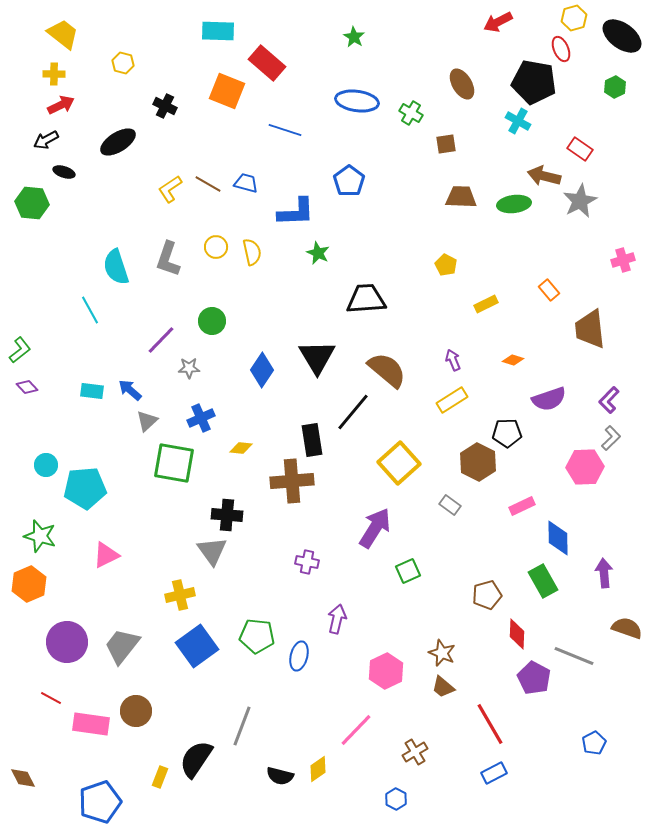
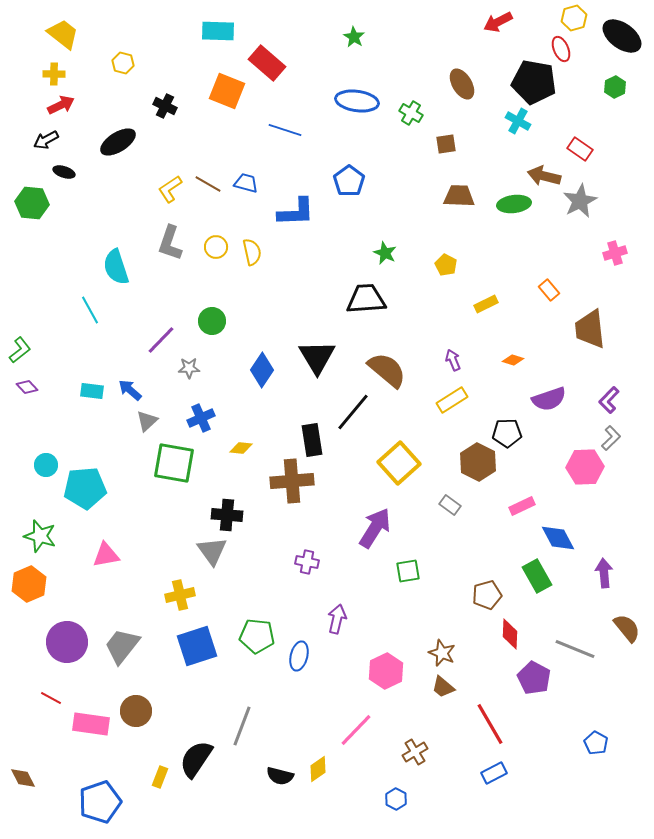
brown trapezoid at (461, 197): moved 2 px left, 1 px up
green star at (318, 253): moved 67 px right
gray L-shape at (168, 259): moved 2 px right, 16 px up
pink cross at (623, 260): moved 8 px left, 7 px up
blue diamond at (558, 538): rotated 27 degrees counterclockwise
pink triangle at (106, 555): rotated 16 degrees clockwise
green square at (408, 571): rotated 15 degrees clockwise
green rectangle at (543, 581): moved 6 px left, 5 px up
brown semicircle at (627, 628): rotated 32 degrees clockwise
red diamond at (517, 634): moved 7 px left
blue square at (197, 646): rotated 18 degrees clockwise
gray line at (574, 656): moved 1 px right, 7 px up
blue pentagon at (594, 743): moved 2 px right; rotated 15 degrees counterclockwise
